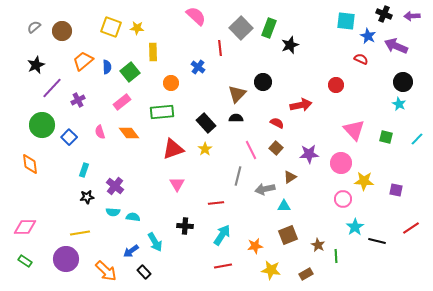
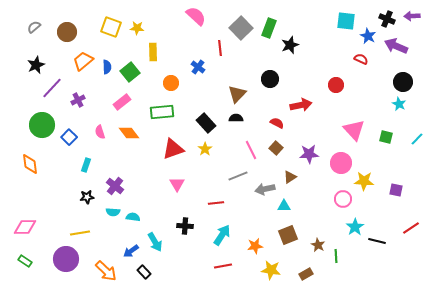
black cross at (384, 14): moved 3 px right, 5 px down
brown circle at (62, 31): moved 5 px right, 1 px down
black circle at (263, 82): moved 7 px right, 3 px up
cyan rectangle at (84, 170): moved 2 px right, 5 px up
gray line at (238, 176): rotated 54 degrees clockwise
